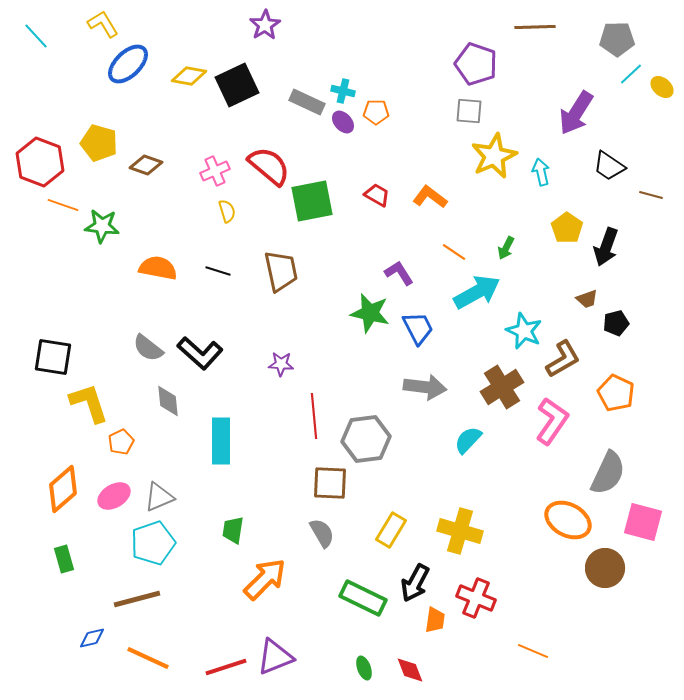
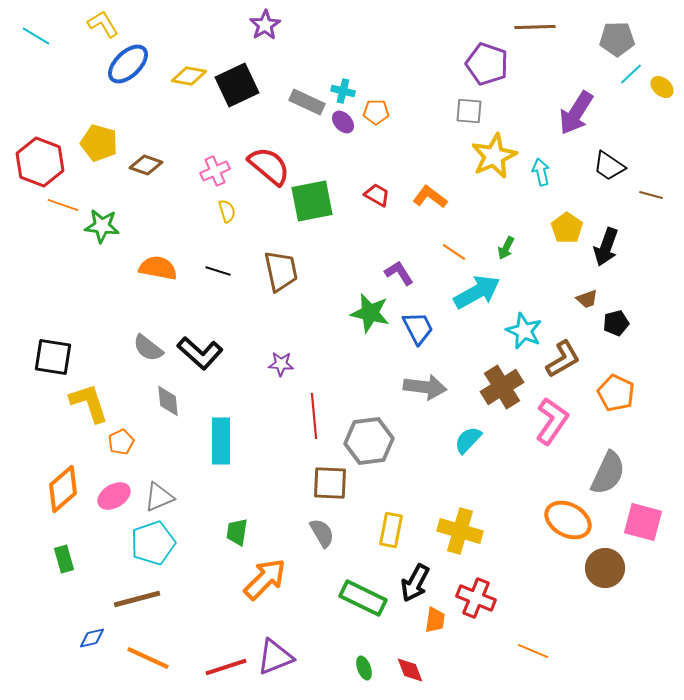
cyan line at (36, 36): rotated 16 degrees counterclockwise
purple pentagon at (476, 64): moved 11 px right
gray hexagon at (366, 439): moved 3 px right, 2 px down
green trapezoid at (233, 530): moved 4 px right, 2 px down
yellow rectangle at (391, 530): rotated 20 degrees counterclockwise
